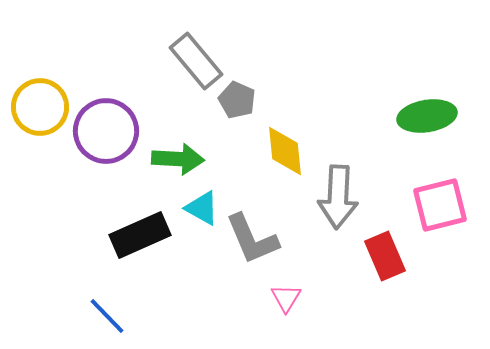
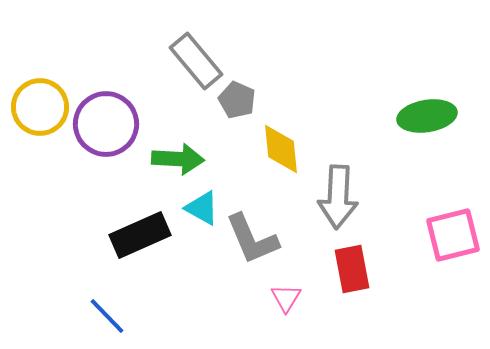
purple circle: moved 7 px up
yellow diamond: moved 4 px left, 2 px up
pink square: moved 13 px right, 30 px down
red rectangle: moved 33 px left, 13 px down; rotated 12 degrees clockwise
